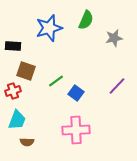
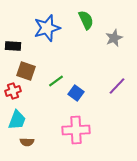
green semicircle: rotated 48 degrees counterclockwise
blue star: moved 2 px left
gray star: rotated 12 degrees counterclockwise
